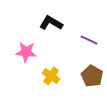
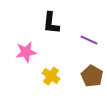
black L-shape: rotated 115 degrees counterclockwise
pink star: rotated 15 degrees counterclockwise
